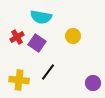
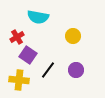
cyan semicircle: moved 3 px left
purple square: moved 9 px left, 12 px down
black line: moved 2 px up
purple circle: moved 17 px left, 13 px up
